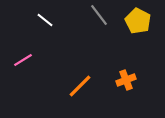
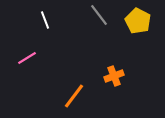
white line: rotated 30 degrees clockwise
pink line: moved 4 px right, 2 px up
orange cross: moved 12 px left, 4 px up
orange line: moved 6 px left, 10 px down; rotated 8 degrees counterclockwise
